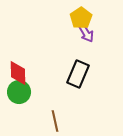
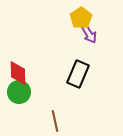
purple arrow: moved 3 px right, 1 px down
